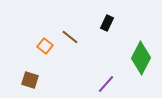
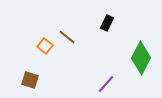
brown line: moved 3 px left
